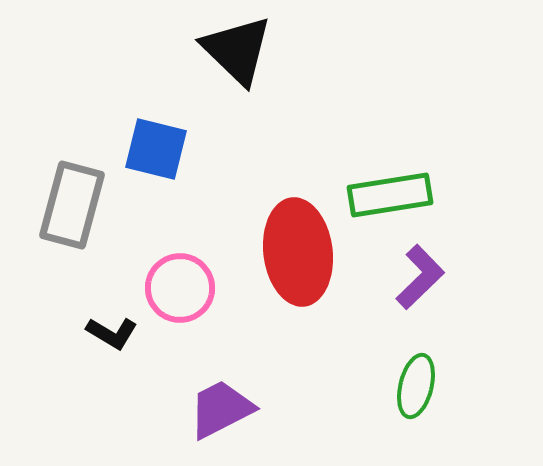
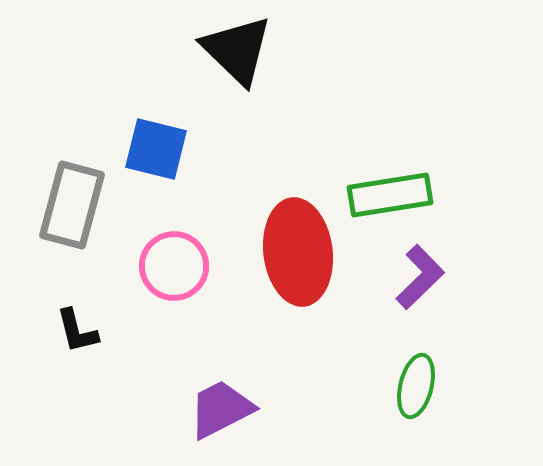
pink circle: moved 6 px left, 22 px up
black L-shape: moved 35 px left, 2 px up; rotated 45 degrees clockwise
